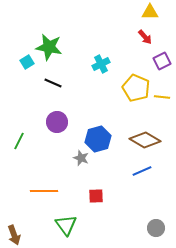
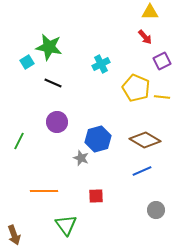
gray circle: moved 18 px up
